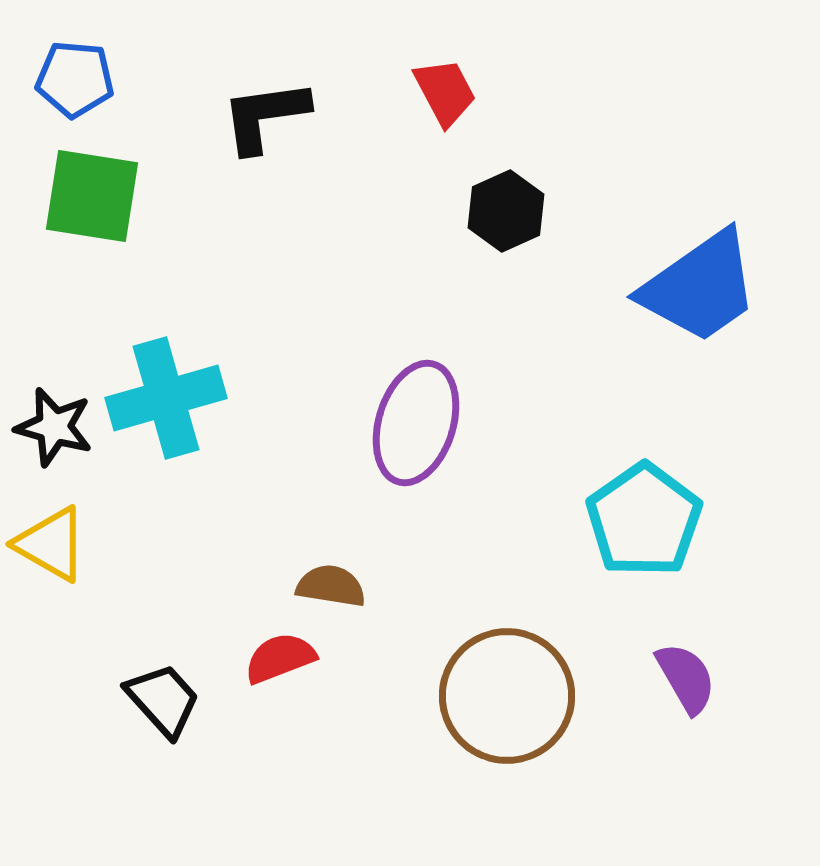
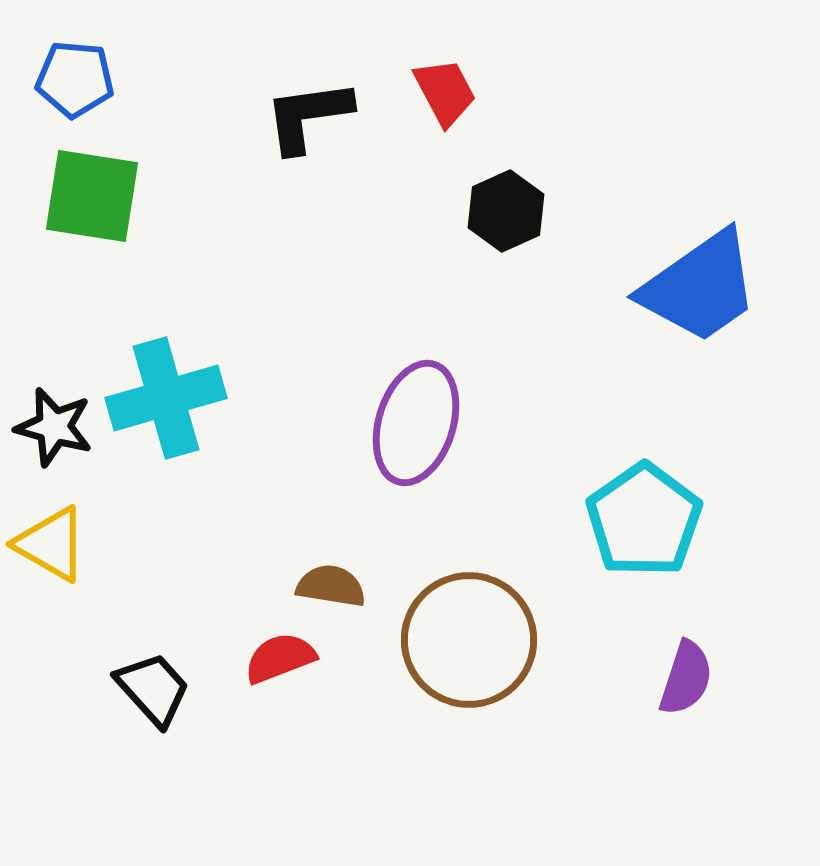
black L-shape: moved 43 px right
purple semicircle: rotated 48 degrees clockwise
brown circle: moved 38 px left, 56 px up
black trapezoid: moved 10 px left, 11 px up
